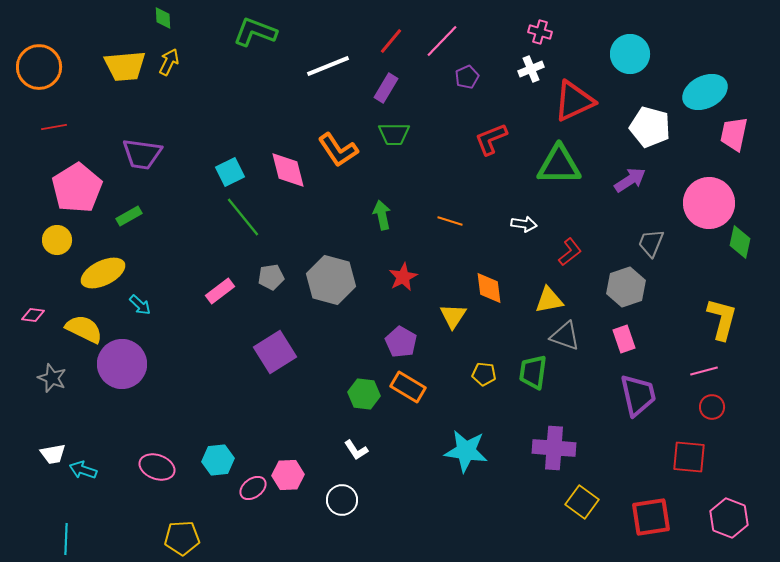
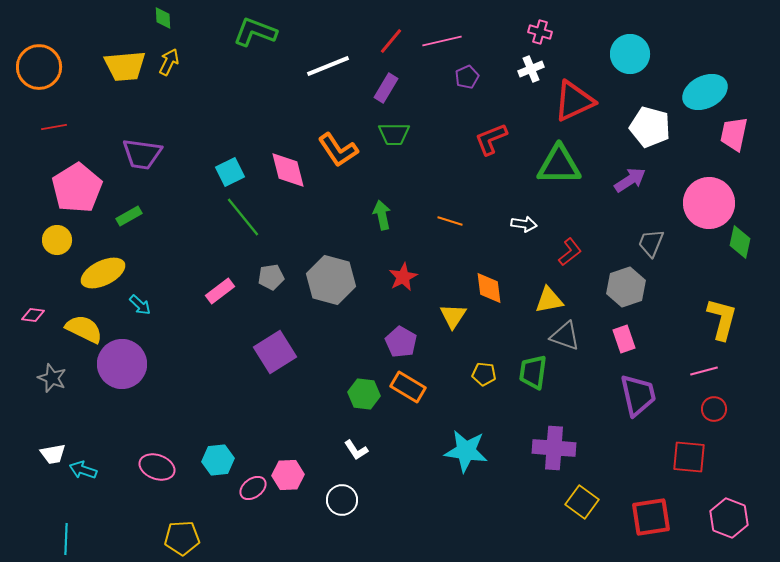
pink line at (442, 41): rotated 33 degrees clockwise
red circle at (712, 407): moved 2 px right, 2 px down
